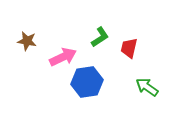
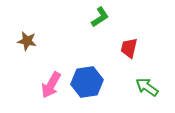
green L-shape: moved 20 px up
pink arrow: moved 12 px left, 28 px down; rotated 144 degrees clockwise
